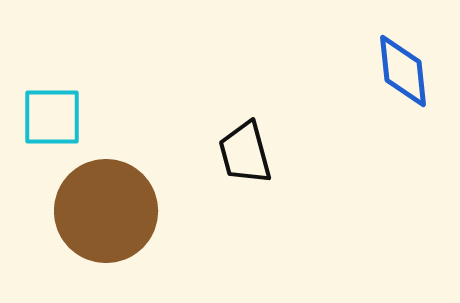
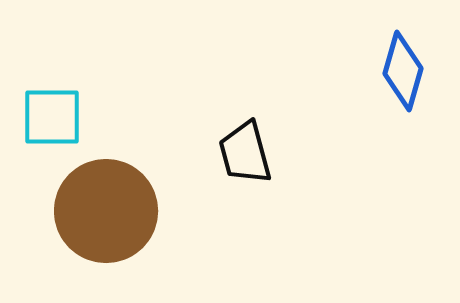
blue diamond: rotated 22 degrees clockwise
